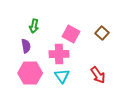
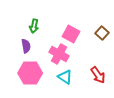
pink cross: rotated 30 degrees clockwise
cyan triangle: moved 3 px right, 1 px down; rotated 21 degrees counterclockwise
